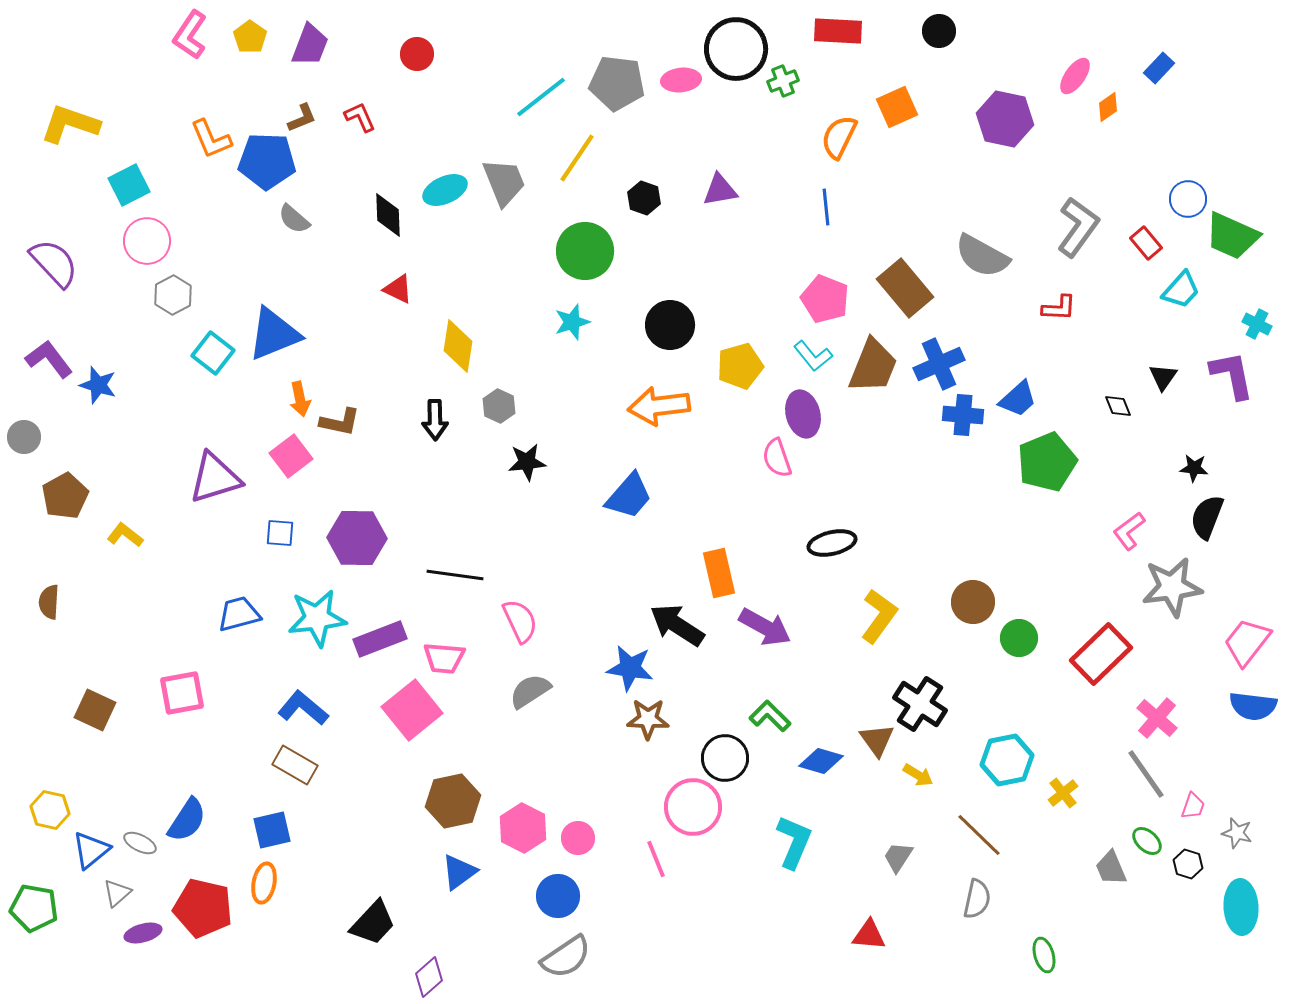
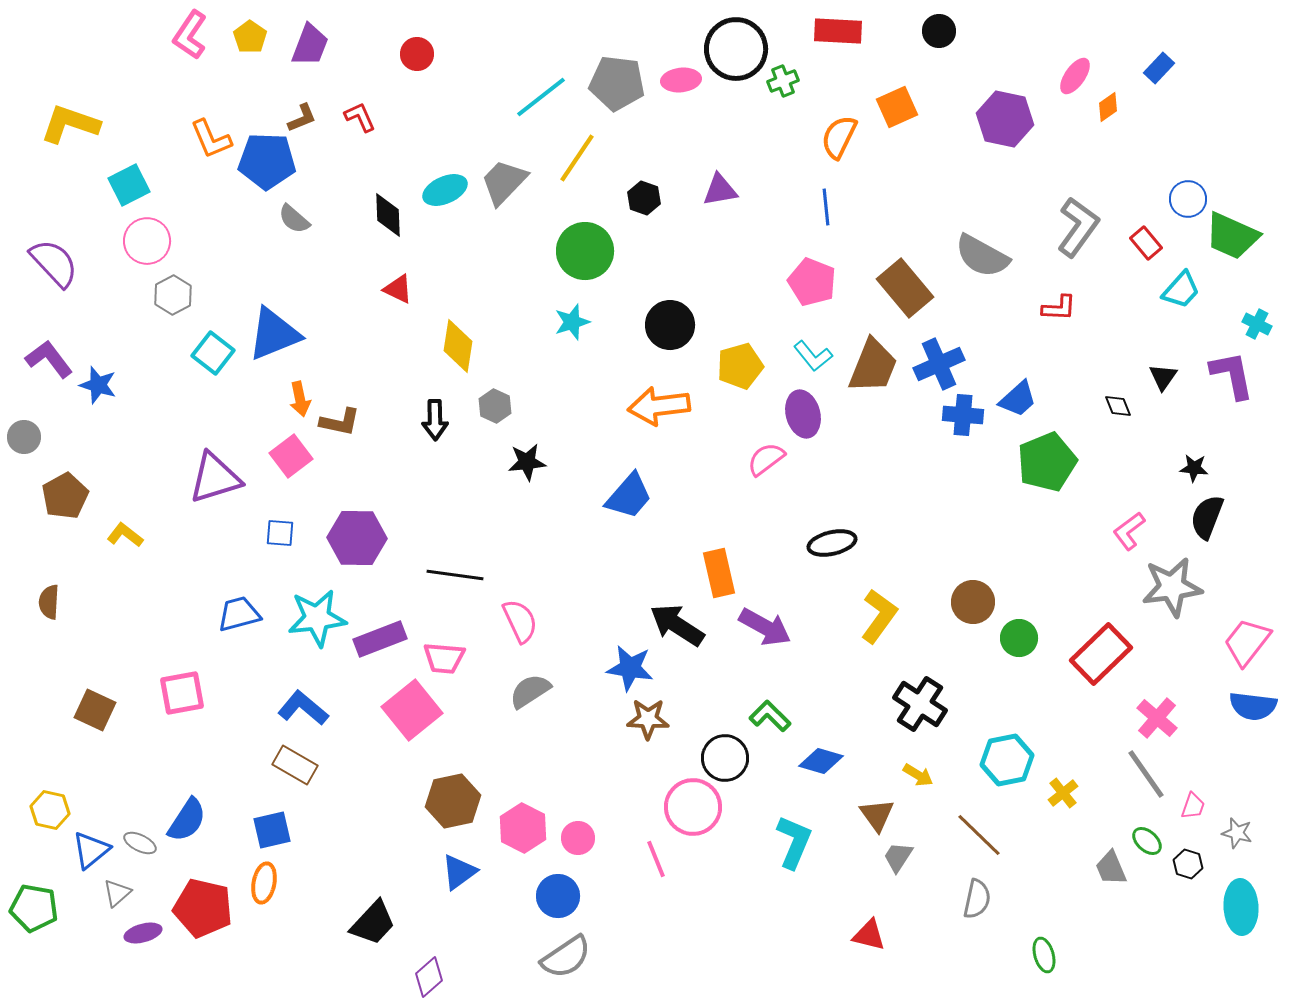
gray trapezoid at (504, 182): rotated 114 degrees counterclockwise
pink pentagon at (825, 299): moved 13 px left, 17 px up
gray hexagon at (499, 406): moved 4 px left
pink semicircle at (777, 458): moved 11 px left, 1 px down; rotated 72 degrees clockwise
brown triangle at (877, 740): moved 75 px down
red triangle at (869, 935): rotated 9 degrees clockwise
